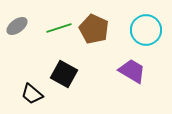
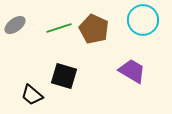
gray ellipse: moved 2 px left, 1 px up
cyan circle: moved 3 px left, 10 px up
black square: moved 2 px down; rotated 12 degrees counterclockwise
black trapezoid: moved 1 px down
